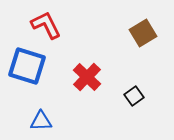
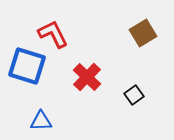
red L-shape: moved 7 px right, 9 px down
black square: moved 1 px up
